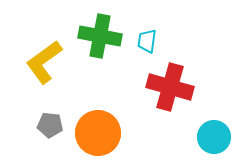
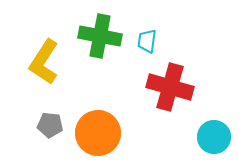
yellow L-shape: rotated 21 degrees counterclockwise
